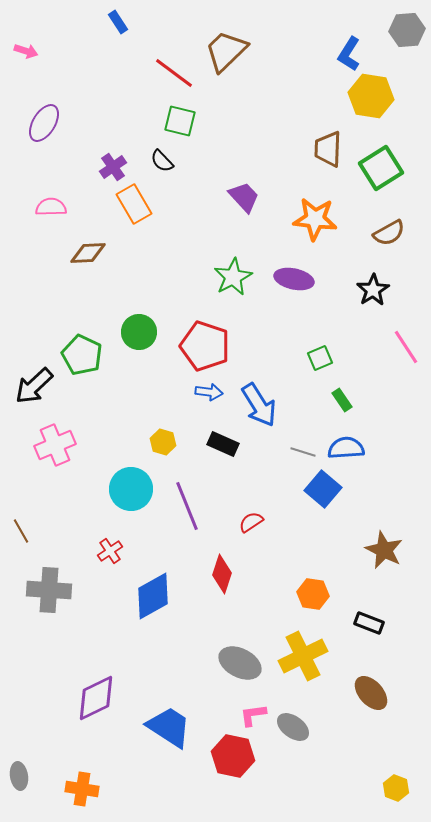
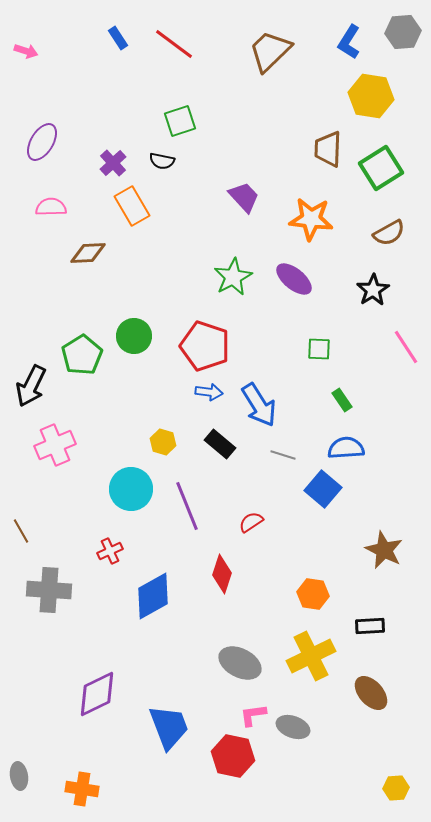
blue rectangle at (118, 22): moved 16 px down
gray hexagon at (407, 30): moved 4 px left, 2 px down
brown trapezoid at (226, 51): moved 44 px right
blue L-shape at (349, 54): moved 12 px up
red line at (174, 73): moved 29 px up
green square at (180, 121): rotated 32 degrees counterclockwise
purple ellipse at (44, 123): moved 2 px left, 19 px down
black semicircle at (162, 161): rotated 35 degrees counterclockwise
purple cross at (113, 167): moved 4 px up; rotated 8 degrees counterclockwise
orange rectangle at (134, 204): moved 2 px left, 2 px down
orange star at (315, 219): moved 4 px left
purple ellipse at (294, 279): rotated 27 degrees clockwise
green circle at (139, 332): moved 5 px left, 4 px down
green pentagon at (82, 355): rotated 15 degrees clockwise
green square at (320, 358): moved 1 px left, 9 px up; rotated 25 degrees clockwise
black arrow at (34, 386): moved 3 px left; rotated 21 degrees counterclockwise
black rectangle at (223, 444): moved 3 px left; rotated 16 degrees clockwise
gray line at (303, 452): moved 20 px left, 3 px down
red cross at (110, 551): rotated 10 degrees clockwise
black rectangle at (369, 623): moved 1 px right, 3 px down; rotated 24 degrees counterclockwise
yellow cross at (303, 656): moved 8 px right
purple diamond at (96, 698): moved 1 px right, 4 px up
blue trapezoid at (169, 727): rotated 36 degrees clockwise
gray ellipse at (293, 727): rotated 16 degrees counterclockwise
yellow hexagon at (396, 788): rotated 25 degrees counterclockwise
